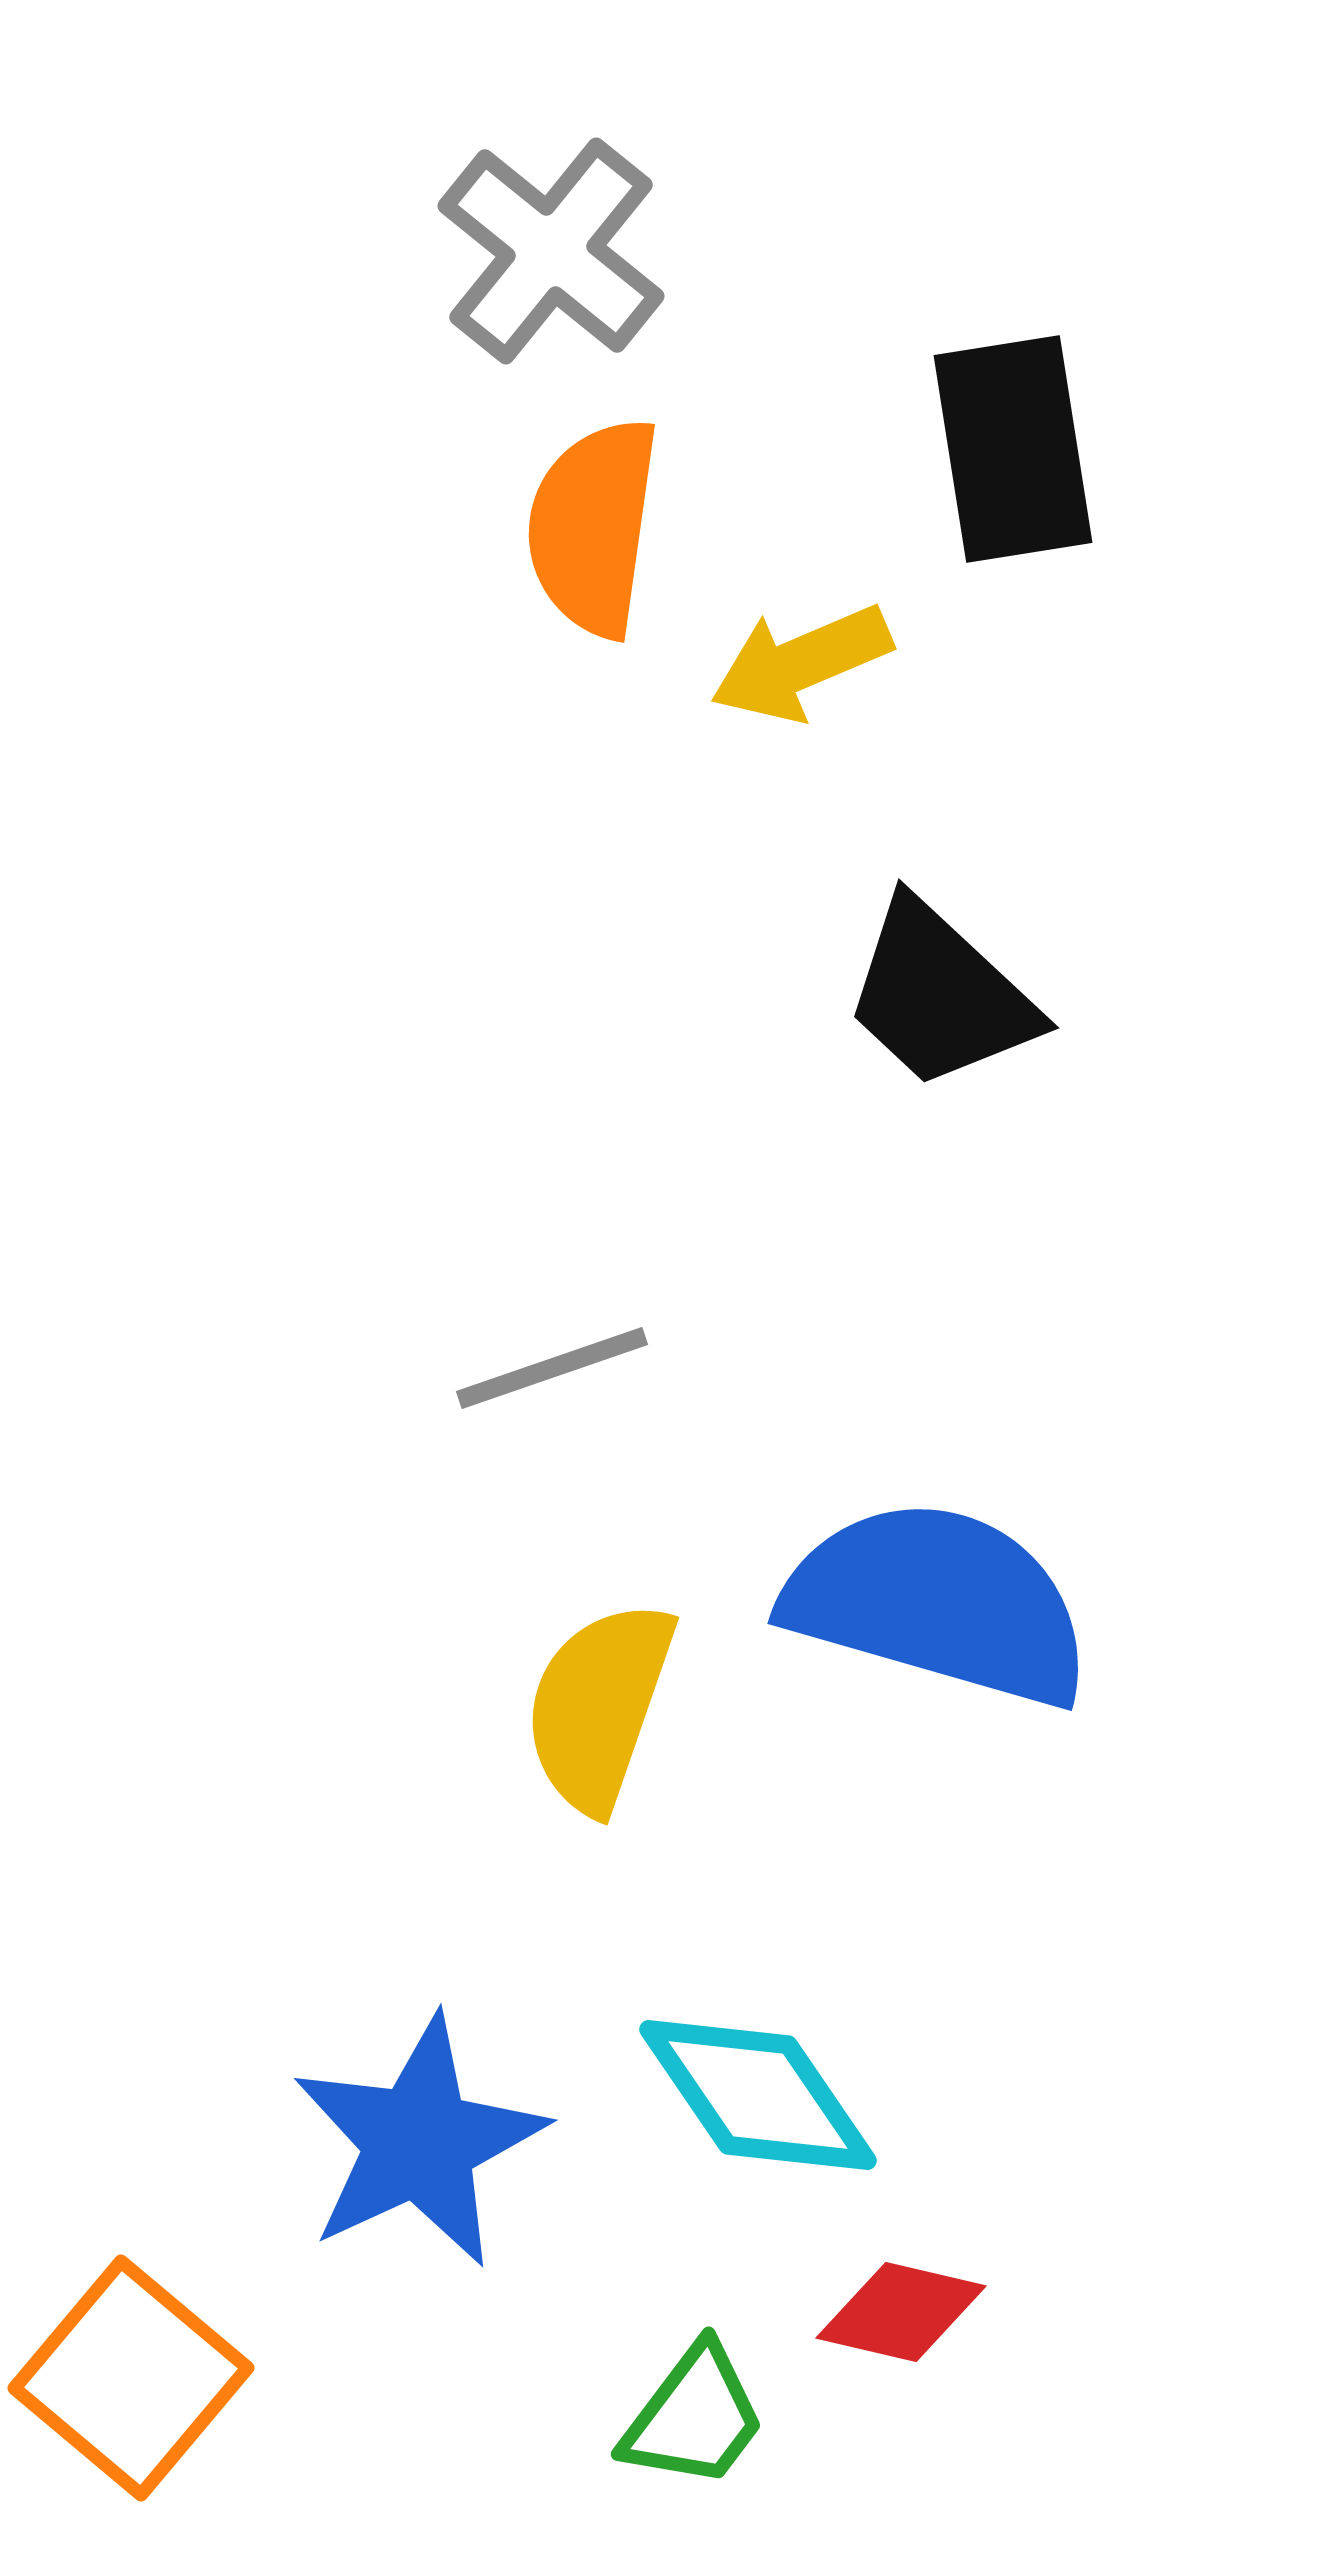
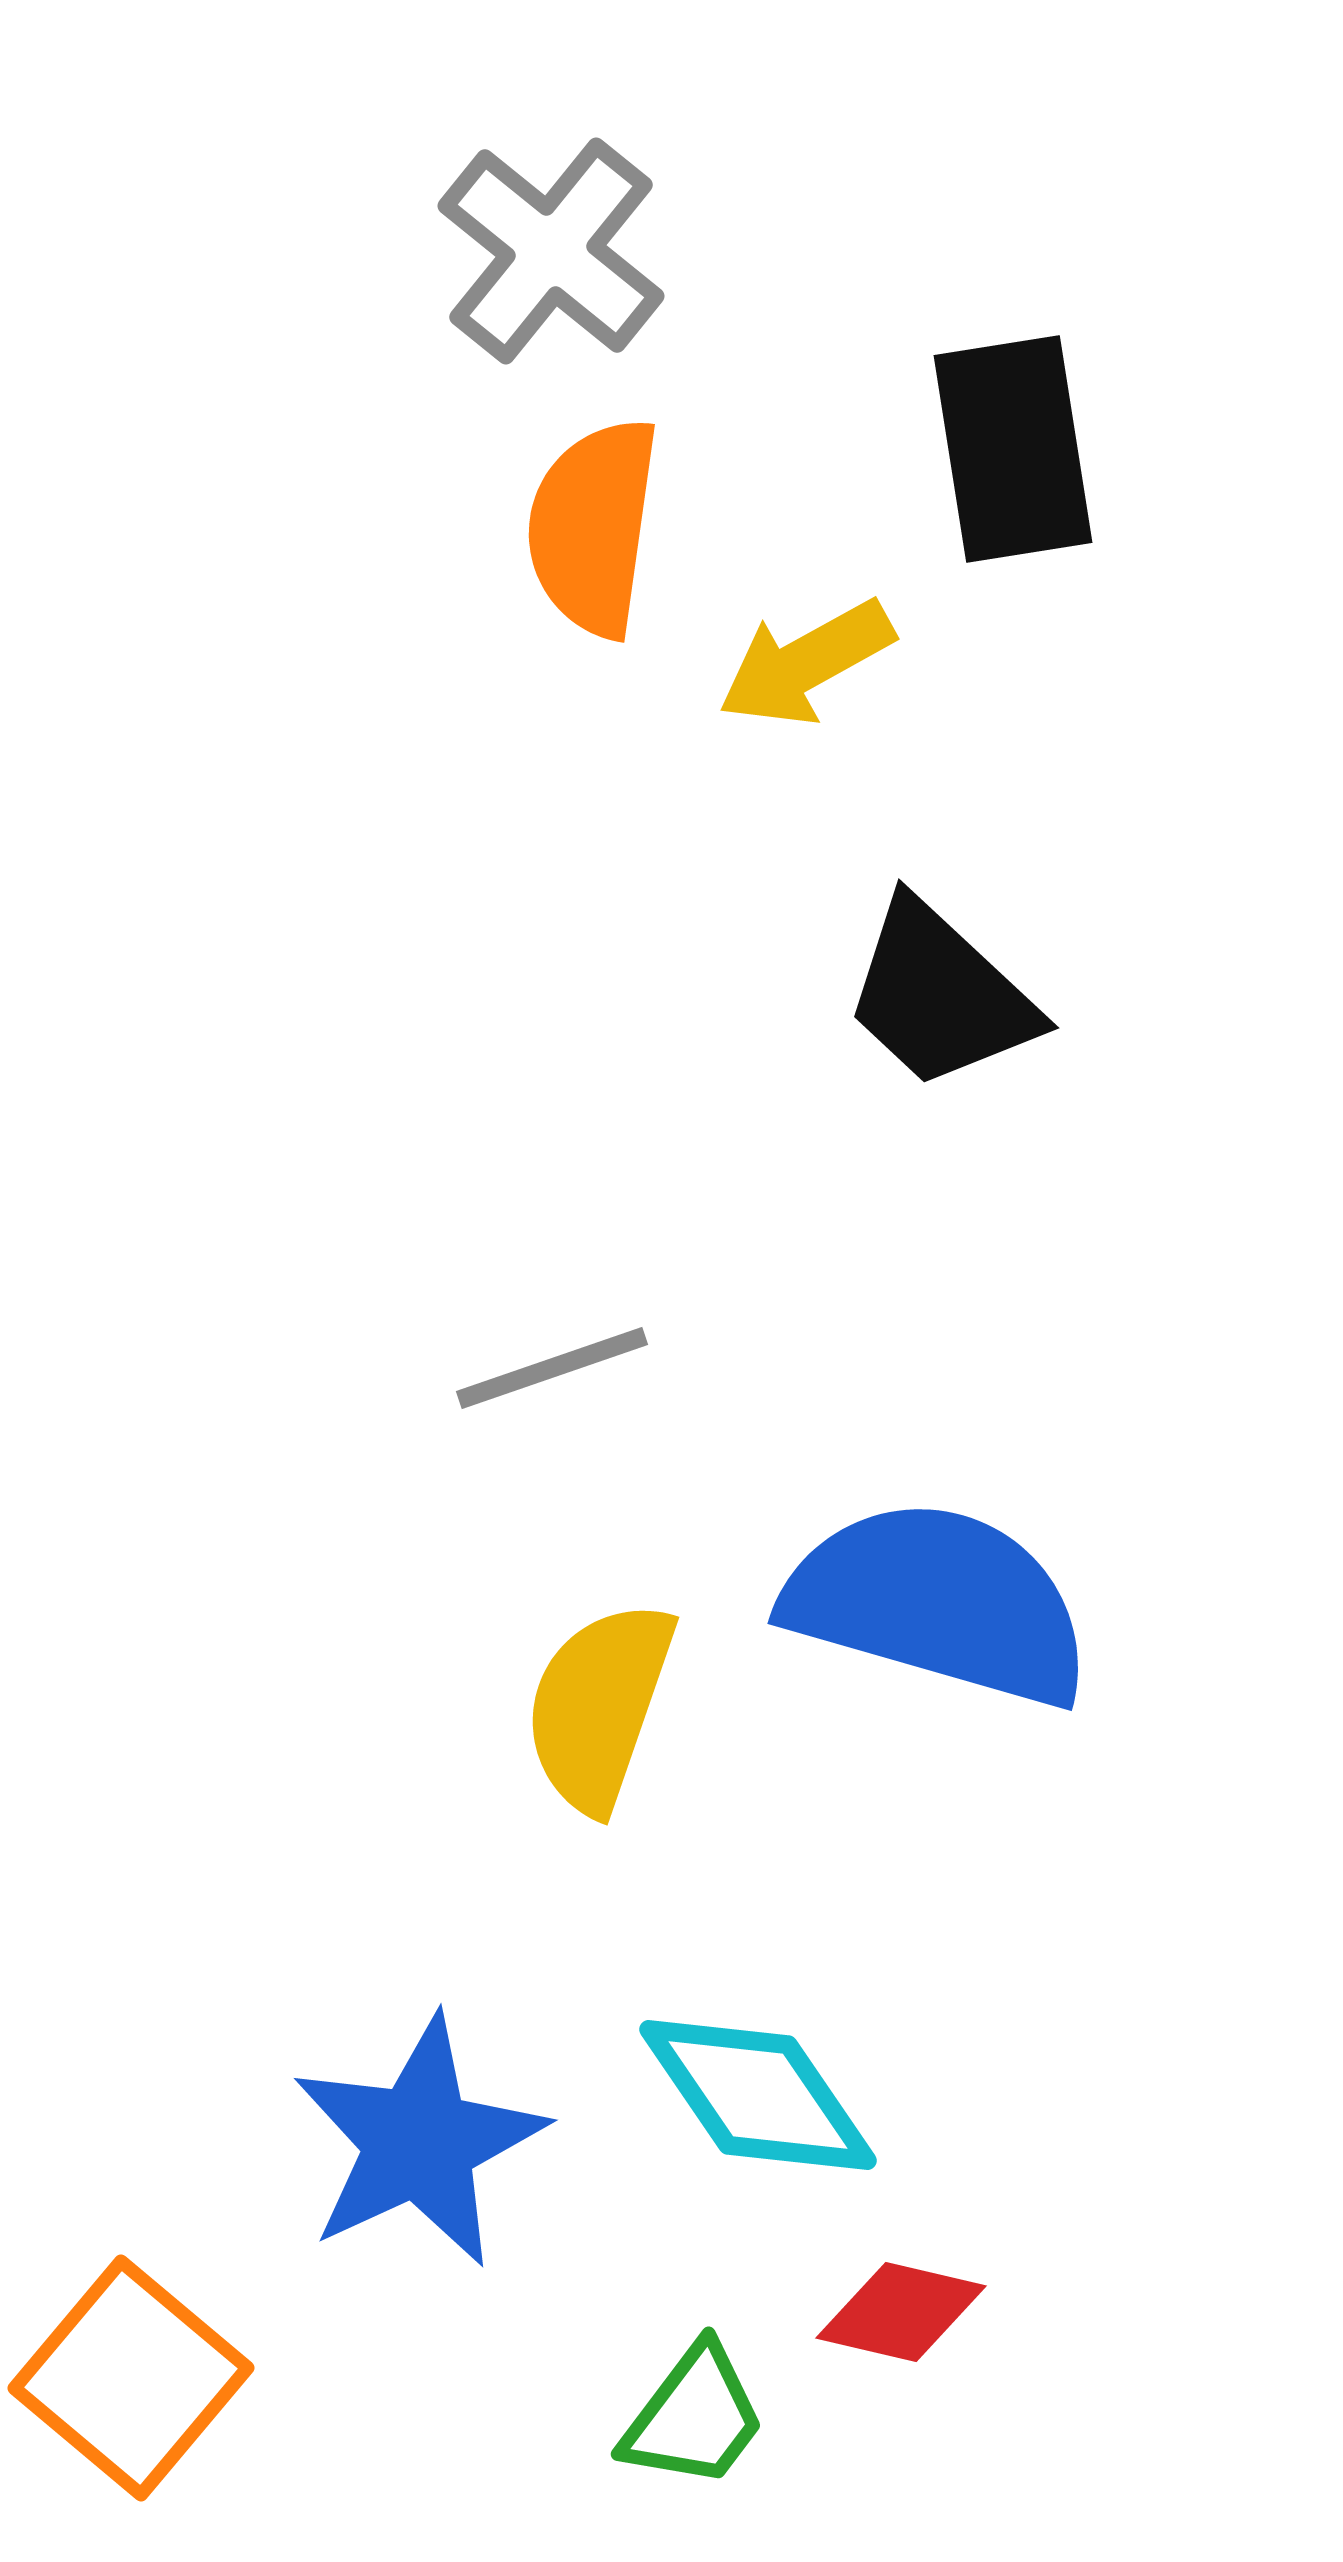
yellow arrow: moved 5 px right; rotated 6 degrees counterclockwise
